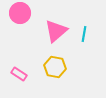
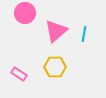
pink circle: moved 5 px right
yellow hexagon: rotated 10 degrees counterclockwise
